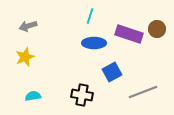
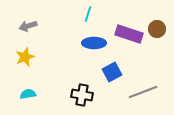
cyan line: moved 2 px left, 2 px up
cyan semicircle: moved 5 px left, 2 px up
